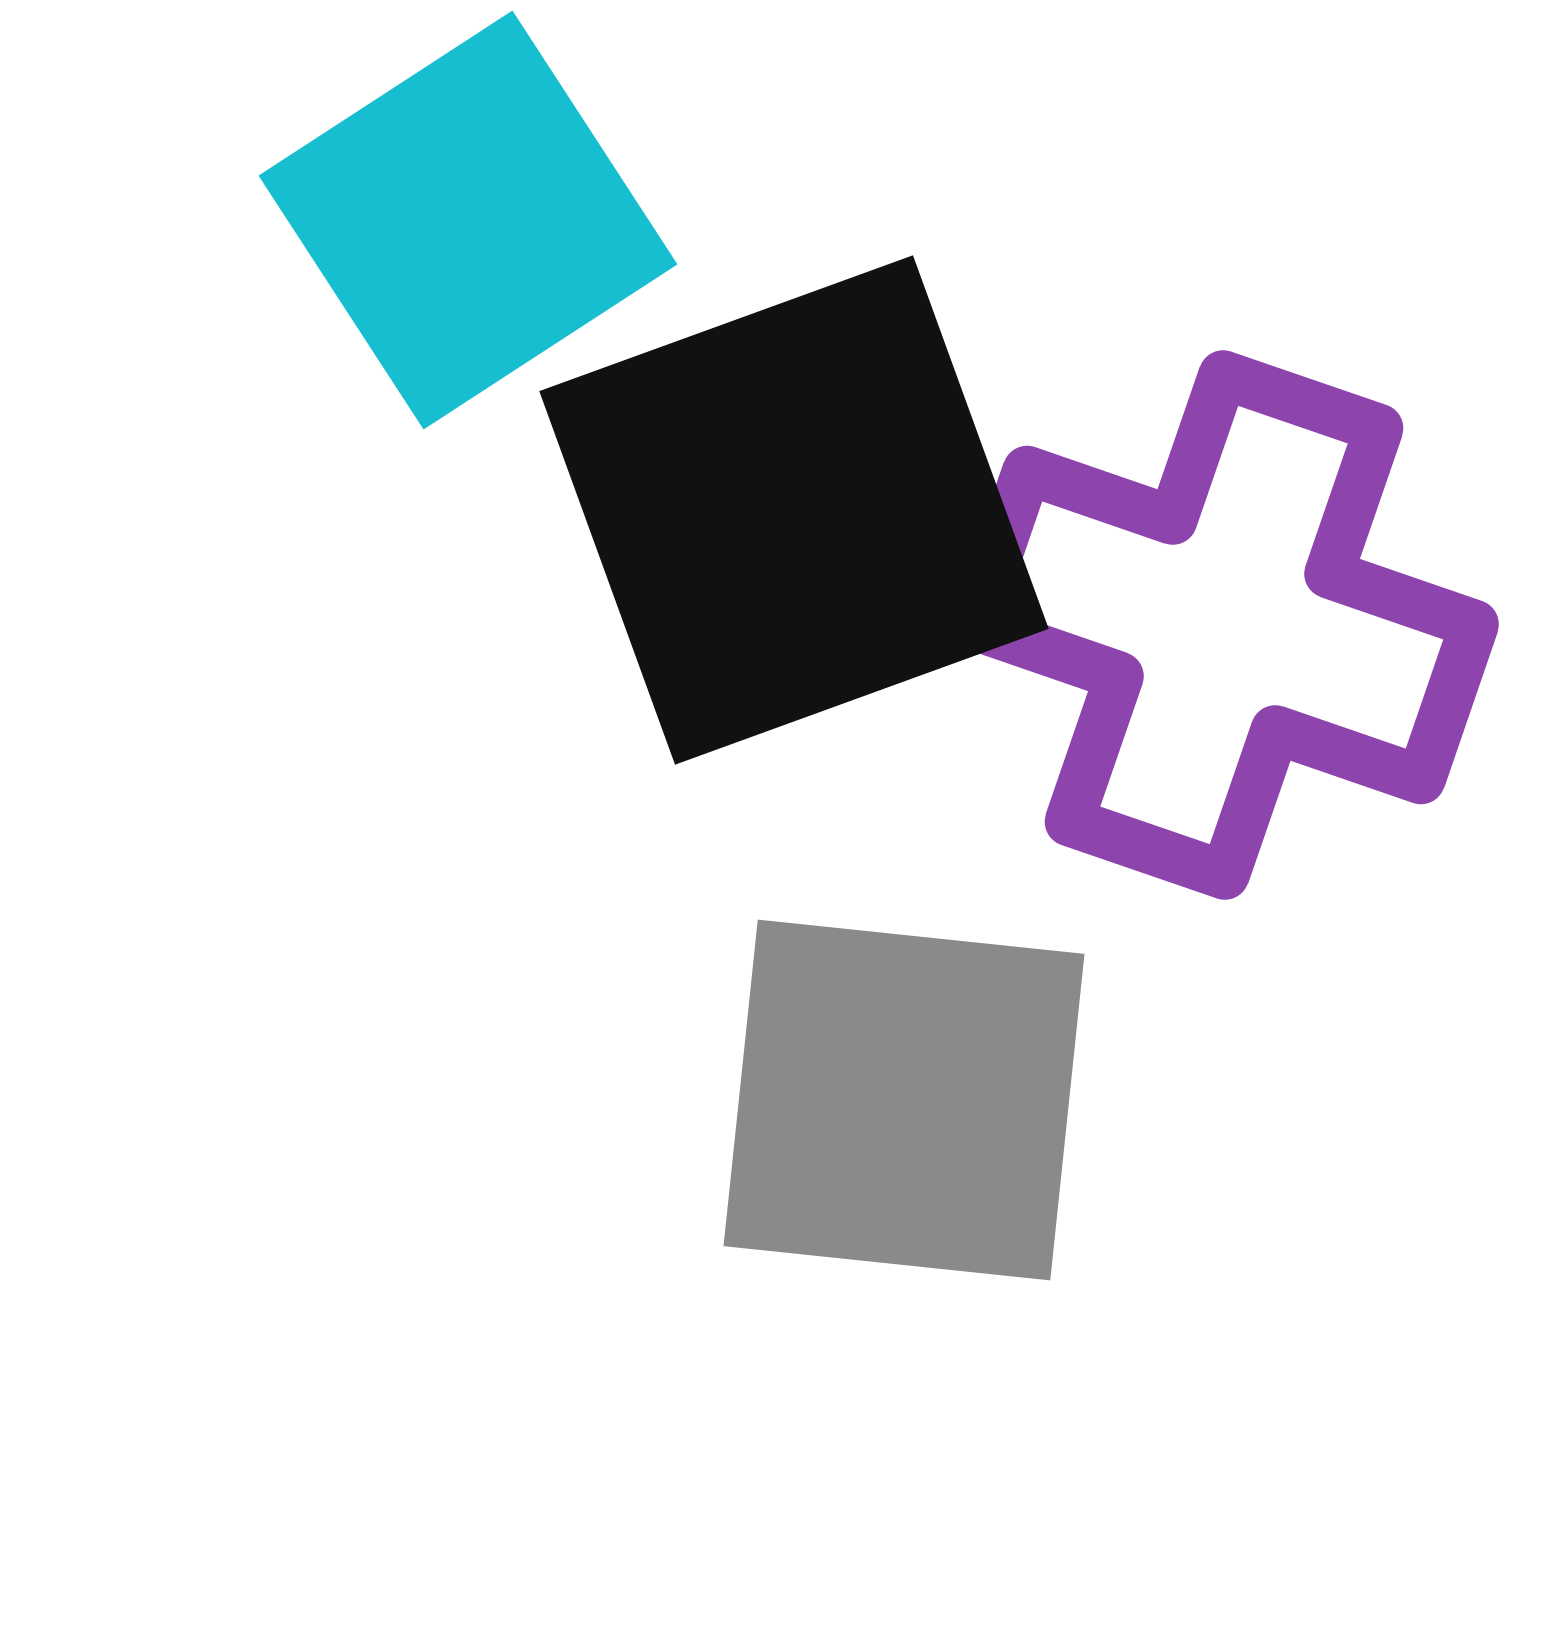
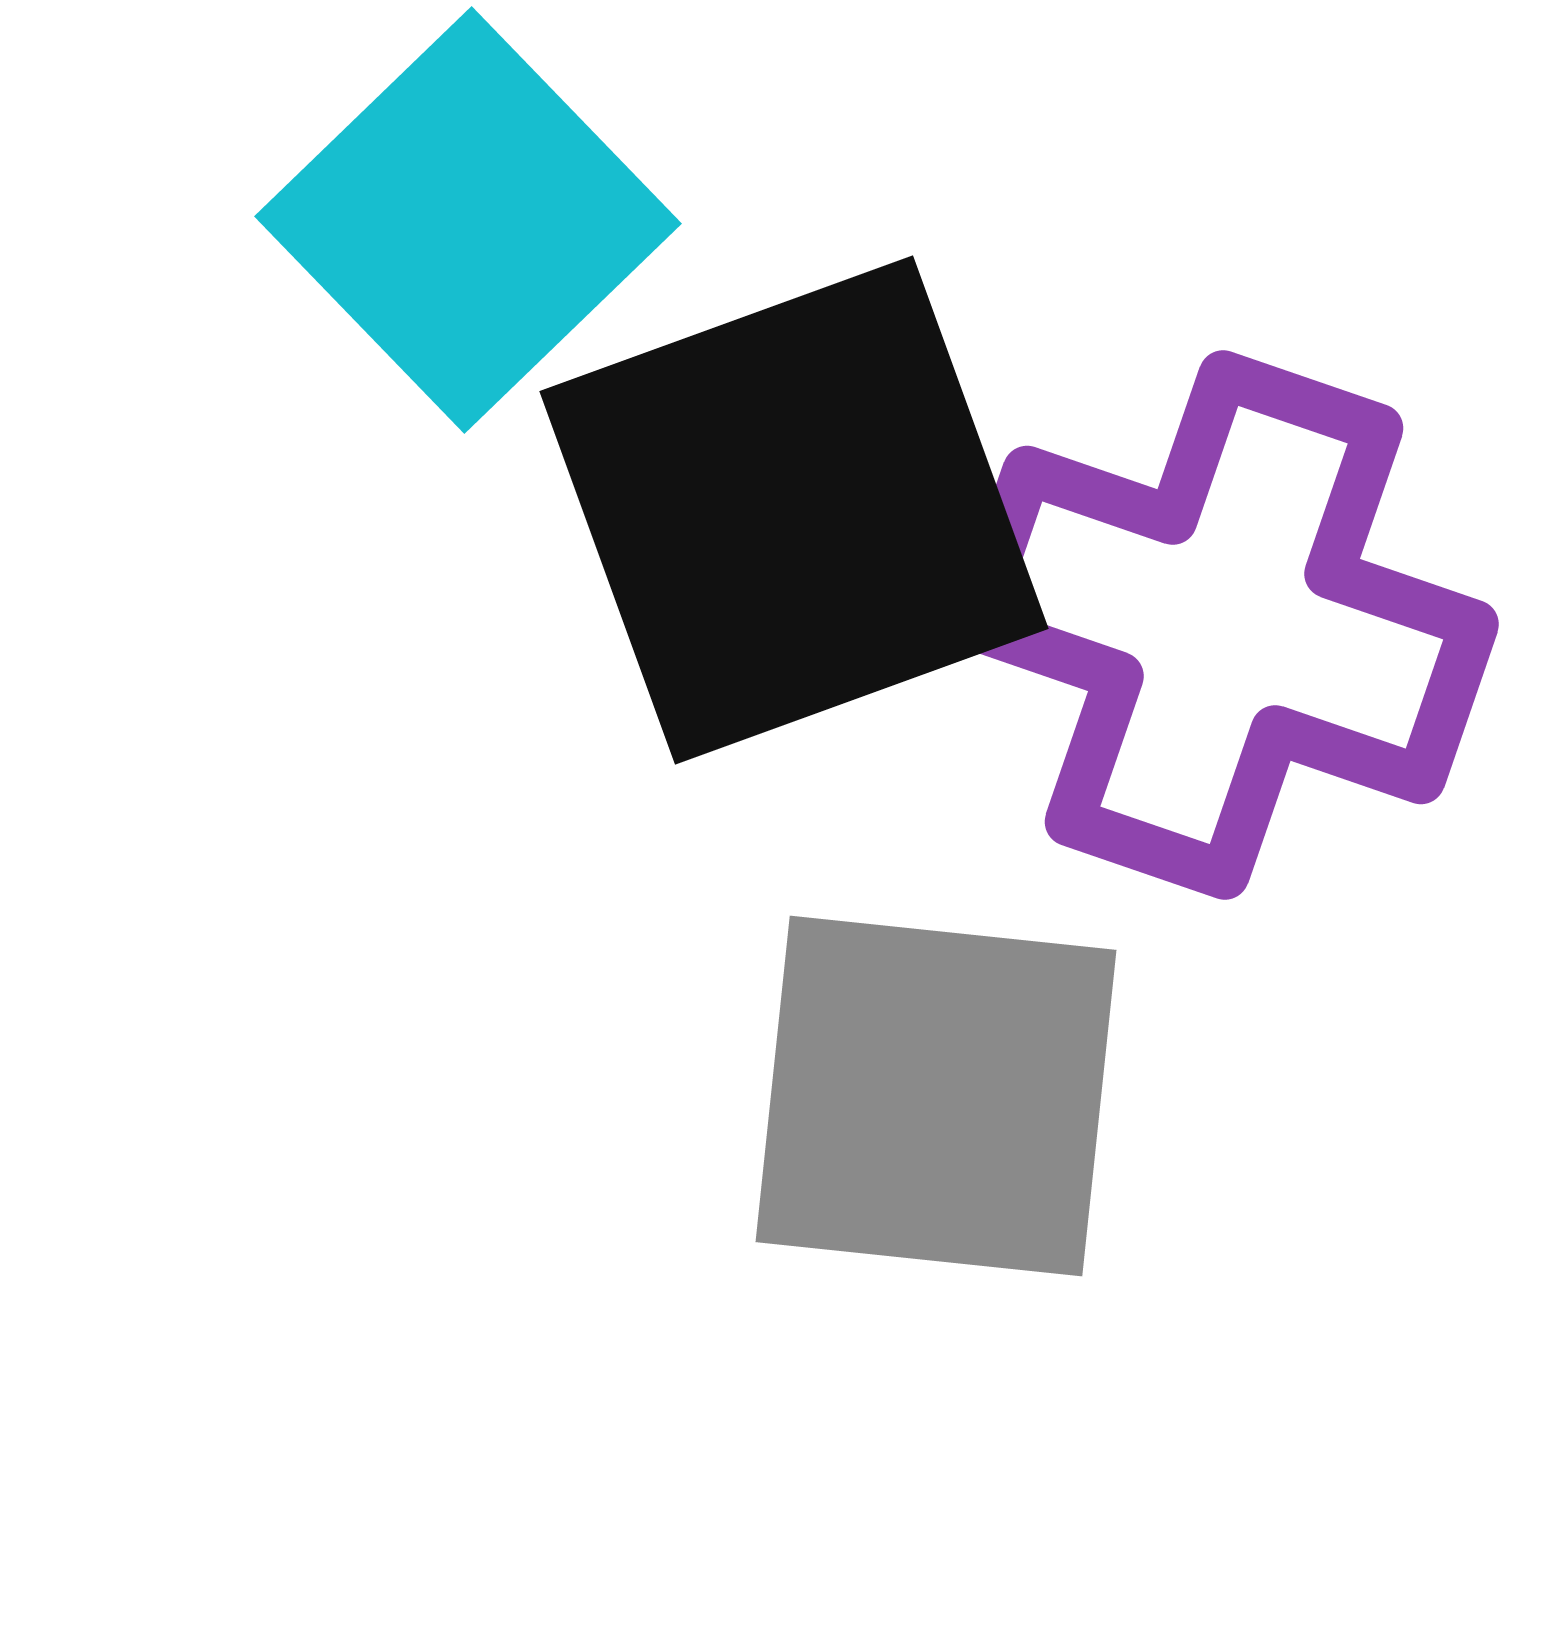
cyan square: rotated 11 degrees counterclockwise
gray square: moved 32 px right, 4 px up
